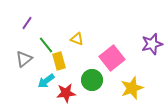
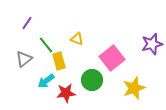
yellow star: moved 2 px right
